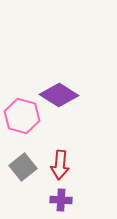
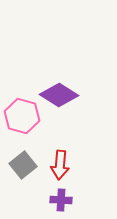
gray square: moved 2 px up
